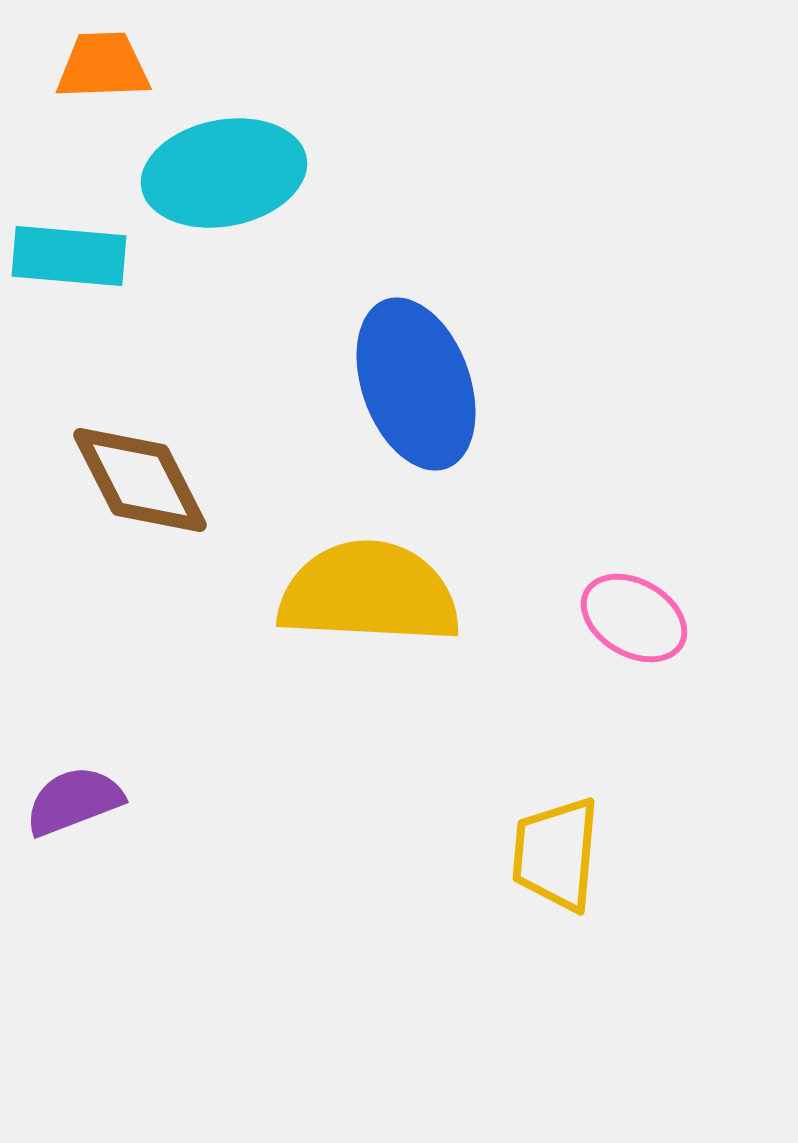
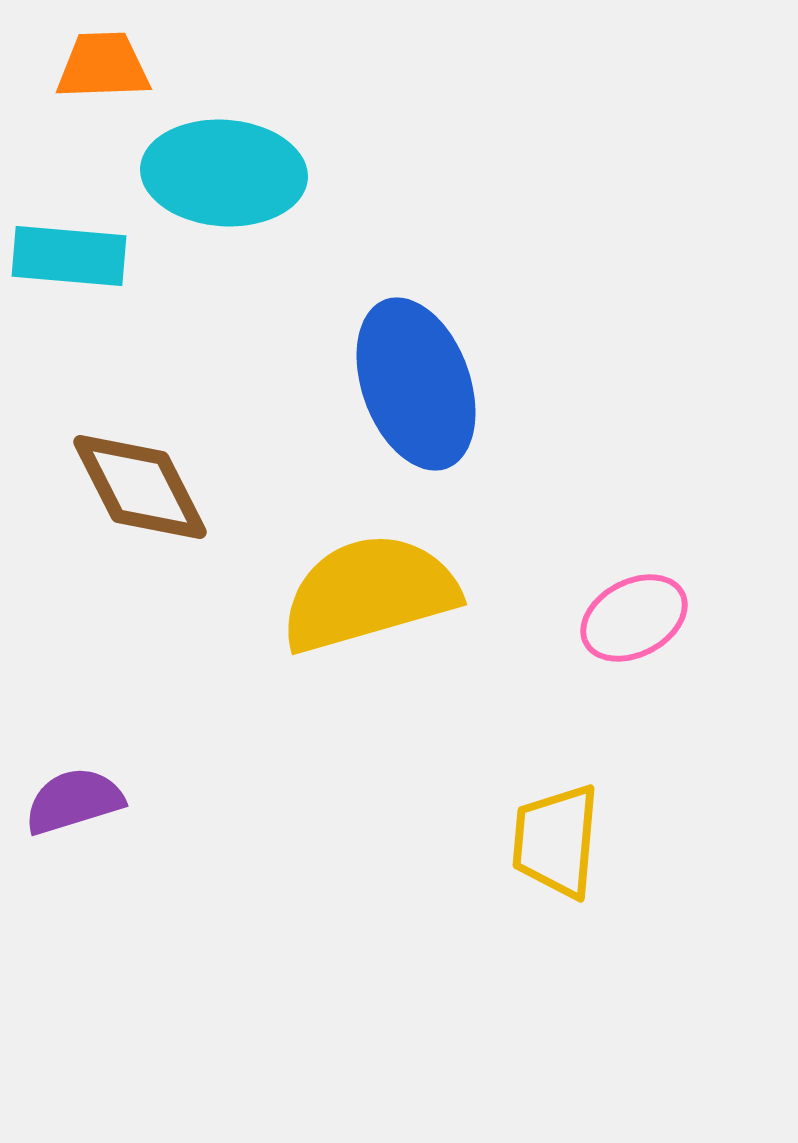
cyan ellipse: rotated 15 degrees clockwise
brown diamond: moved 7 px down
yellow semicircle: rotated 19 degrees counterclockwise
pink ellipse: rotated 58 degrees counterclockwise
purple semicircle: rotated 4 degrees clockwise
yellow trapezoid: moved 13 px up
